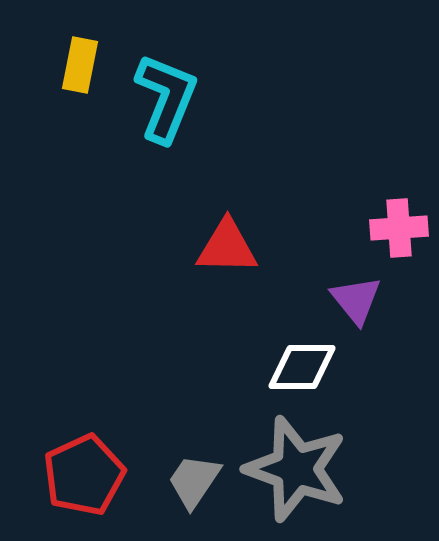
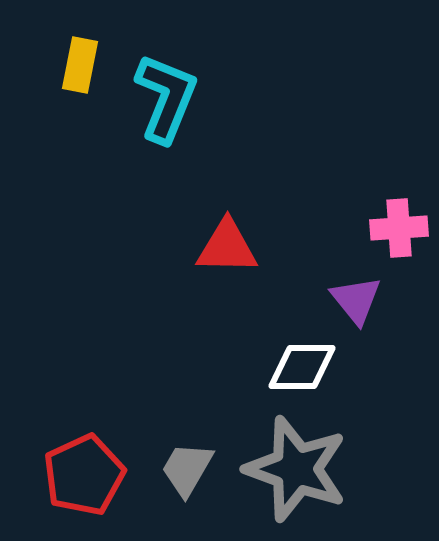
gray trapezoid: moved 7 px left, 12 px up; rotated 4 degrees counterclockwise
